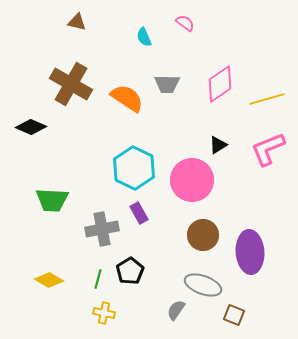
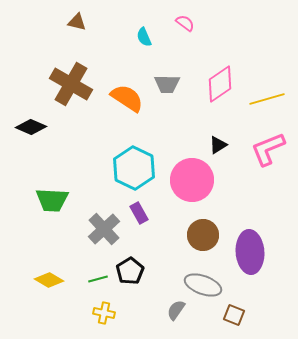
gray cross: moved 2 px right; rotated 32 degrees counterclockwise
green line: rotated 60 degrees clockwise
